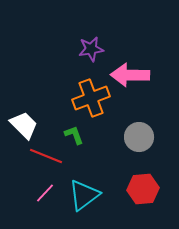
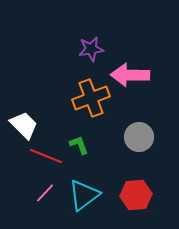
green L-shape: moved 5 px right, 10 px down
red hexagon: moved 7 px left, 6 px down
